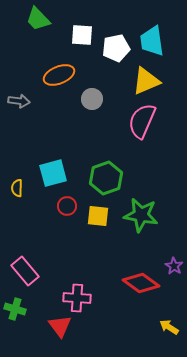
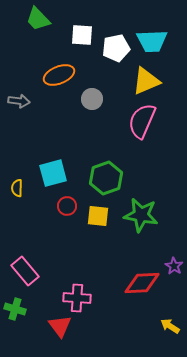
cyan trapezoid: rotated 84 degrees counterclockwise
red diamond: moved 1 px right; rotated 39 degrees counterclockwise
yellow arrow: moved 1 px right, 1 px up
